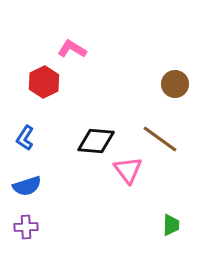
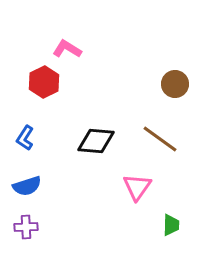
pink L-shape: moved 5 px left
pink triangle: moved 9 px right, 17 px down; rotated 12 degrees clockwise
